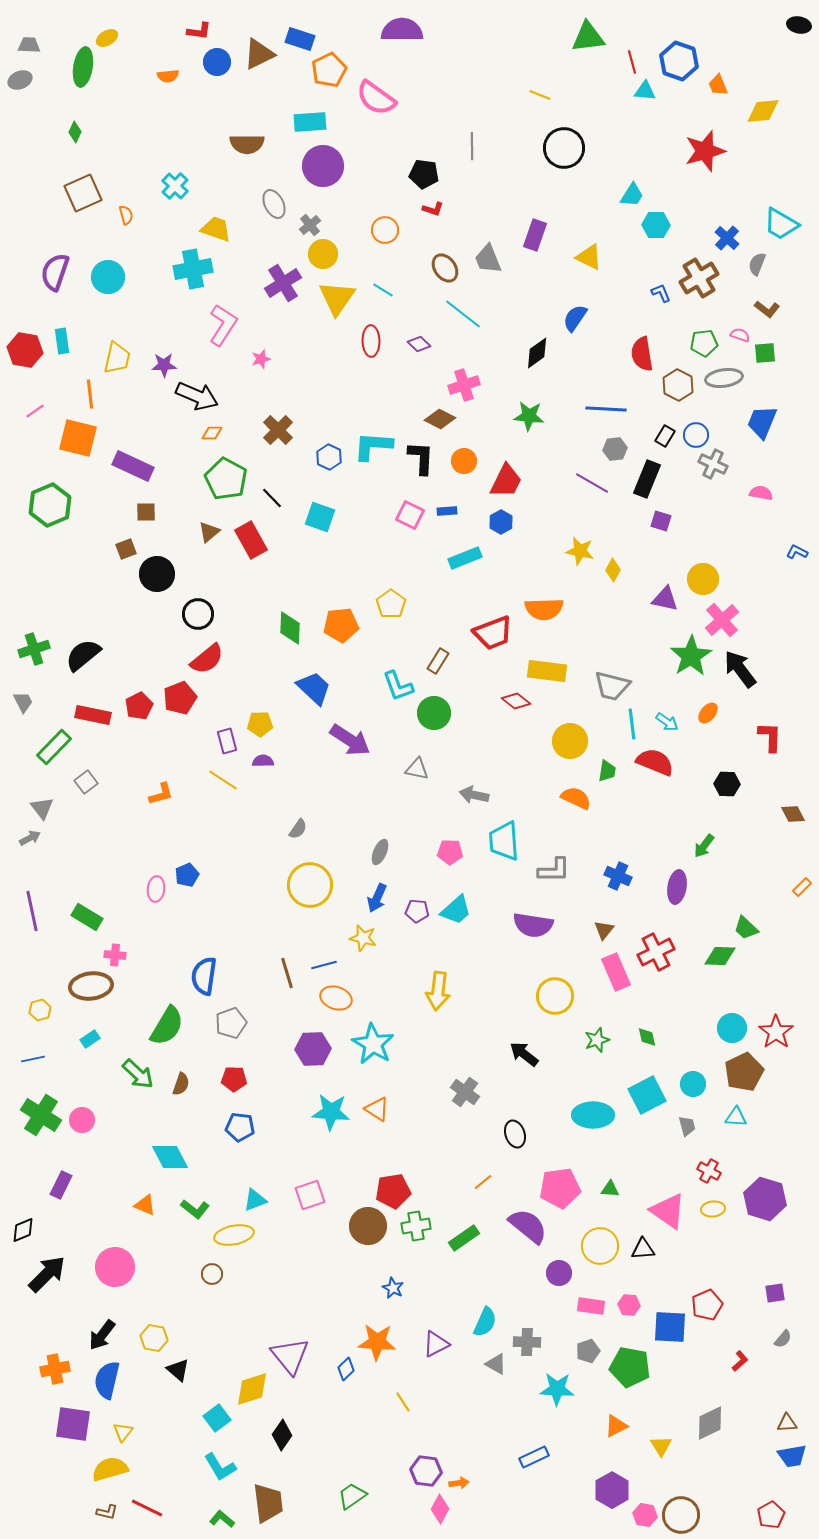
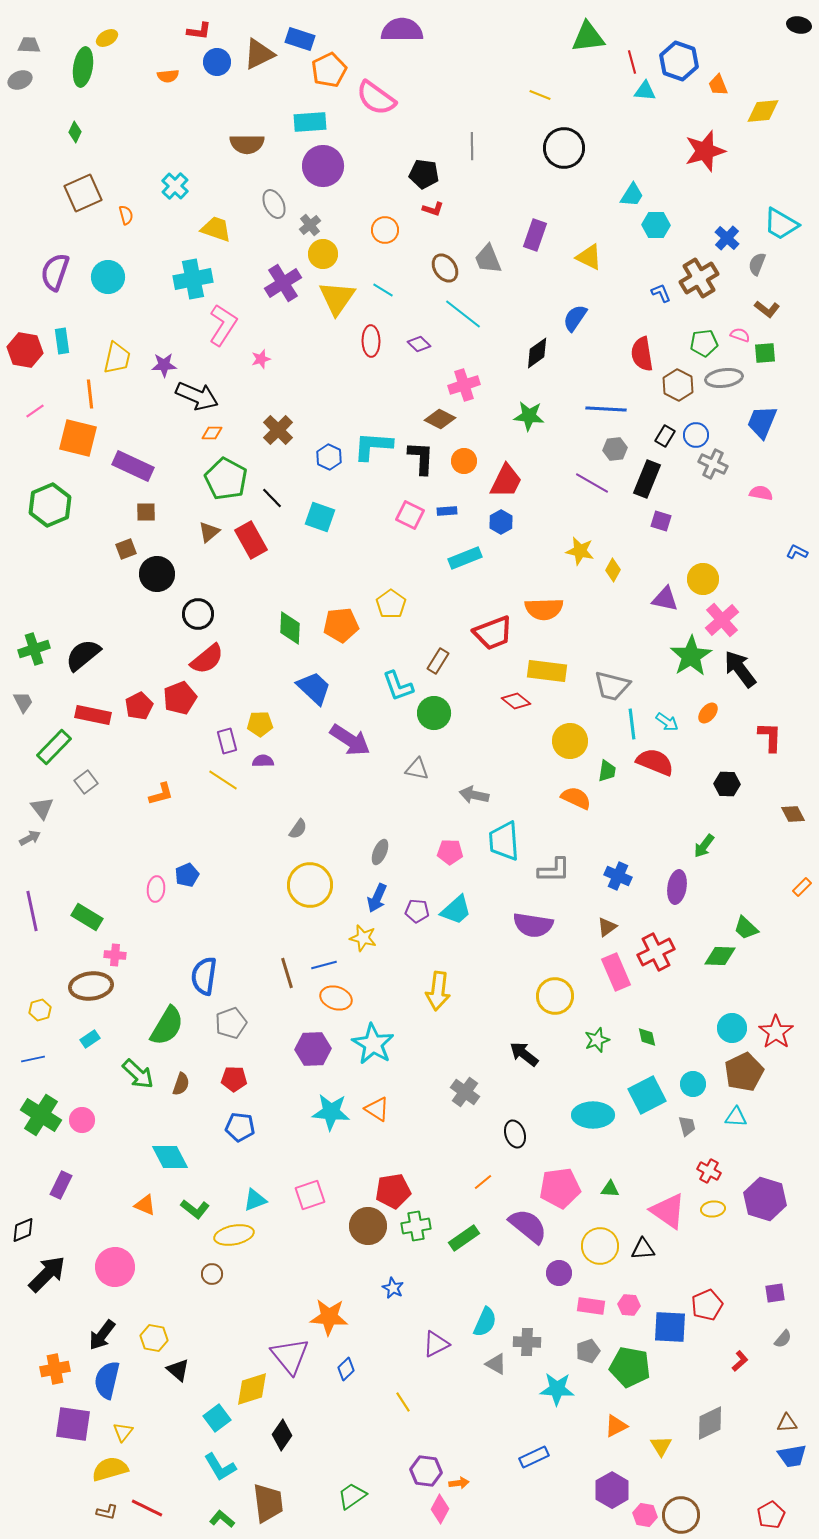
cyan cross at (193, 269): moved 10 px down
brown triangle at (604, 930): moved 3 px right, 3 px up; rotated 15 degrees clockwise
orange star at (377, 1342): moved 48 px left, 25 px up
